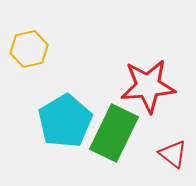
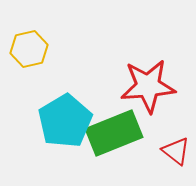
green rectangle: rotated 42 degrees clockwise
red triangle: moved 3 px right, 3 px up
